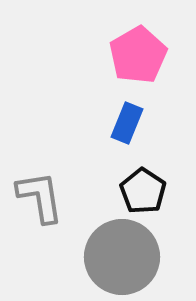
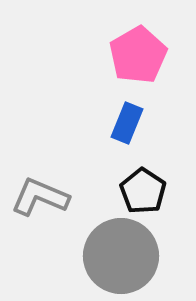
gray L-shape: rotated 58 degrees counterclockwise
gray circle: moved 1 px left, 1 px up
